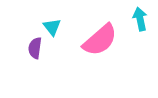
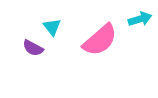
cyan arrow: rotated 85 degrees clockwise
purple semicircle: moved 2 px left; rotated 70 degrees counterclockwise
